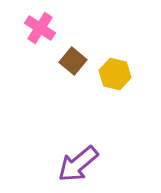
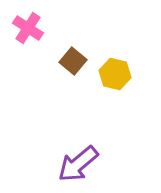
pink cross: moved 12 px left
